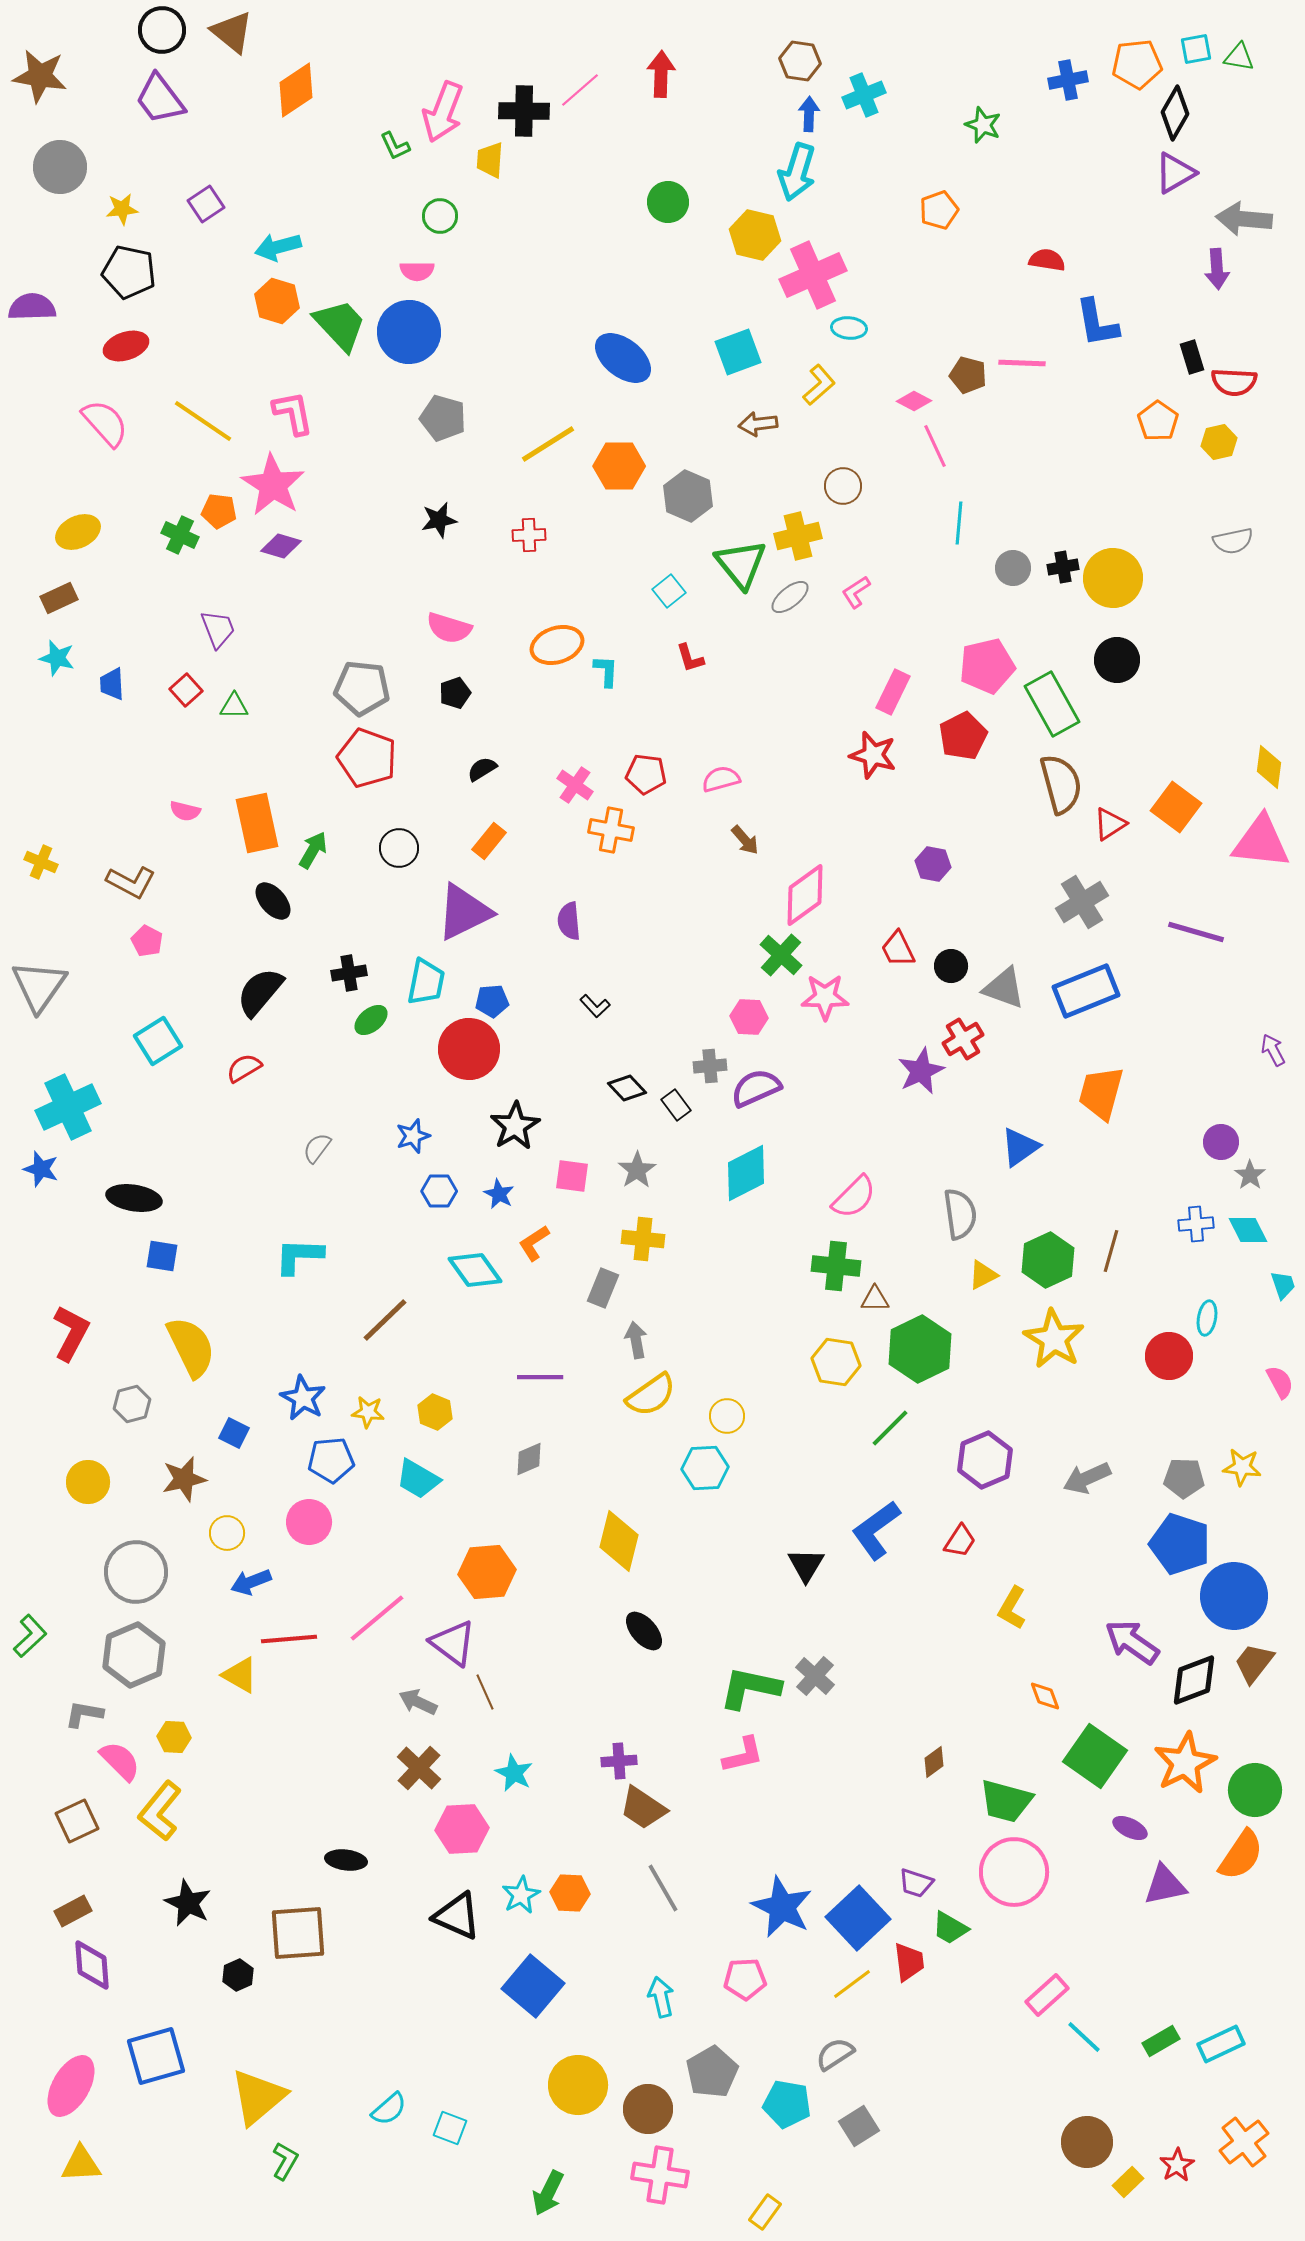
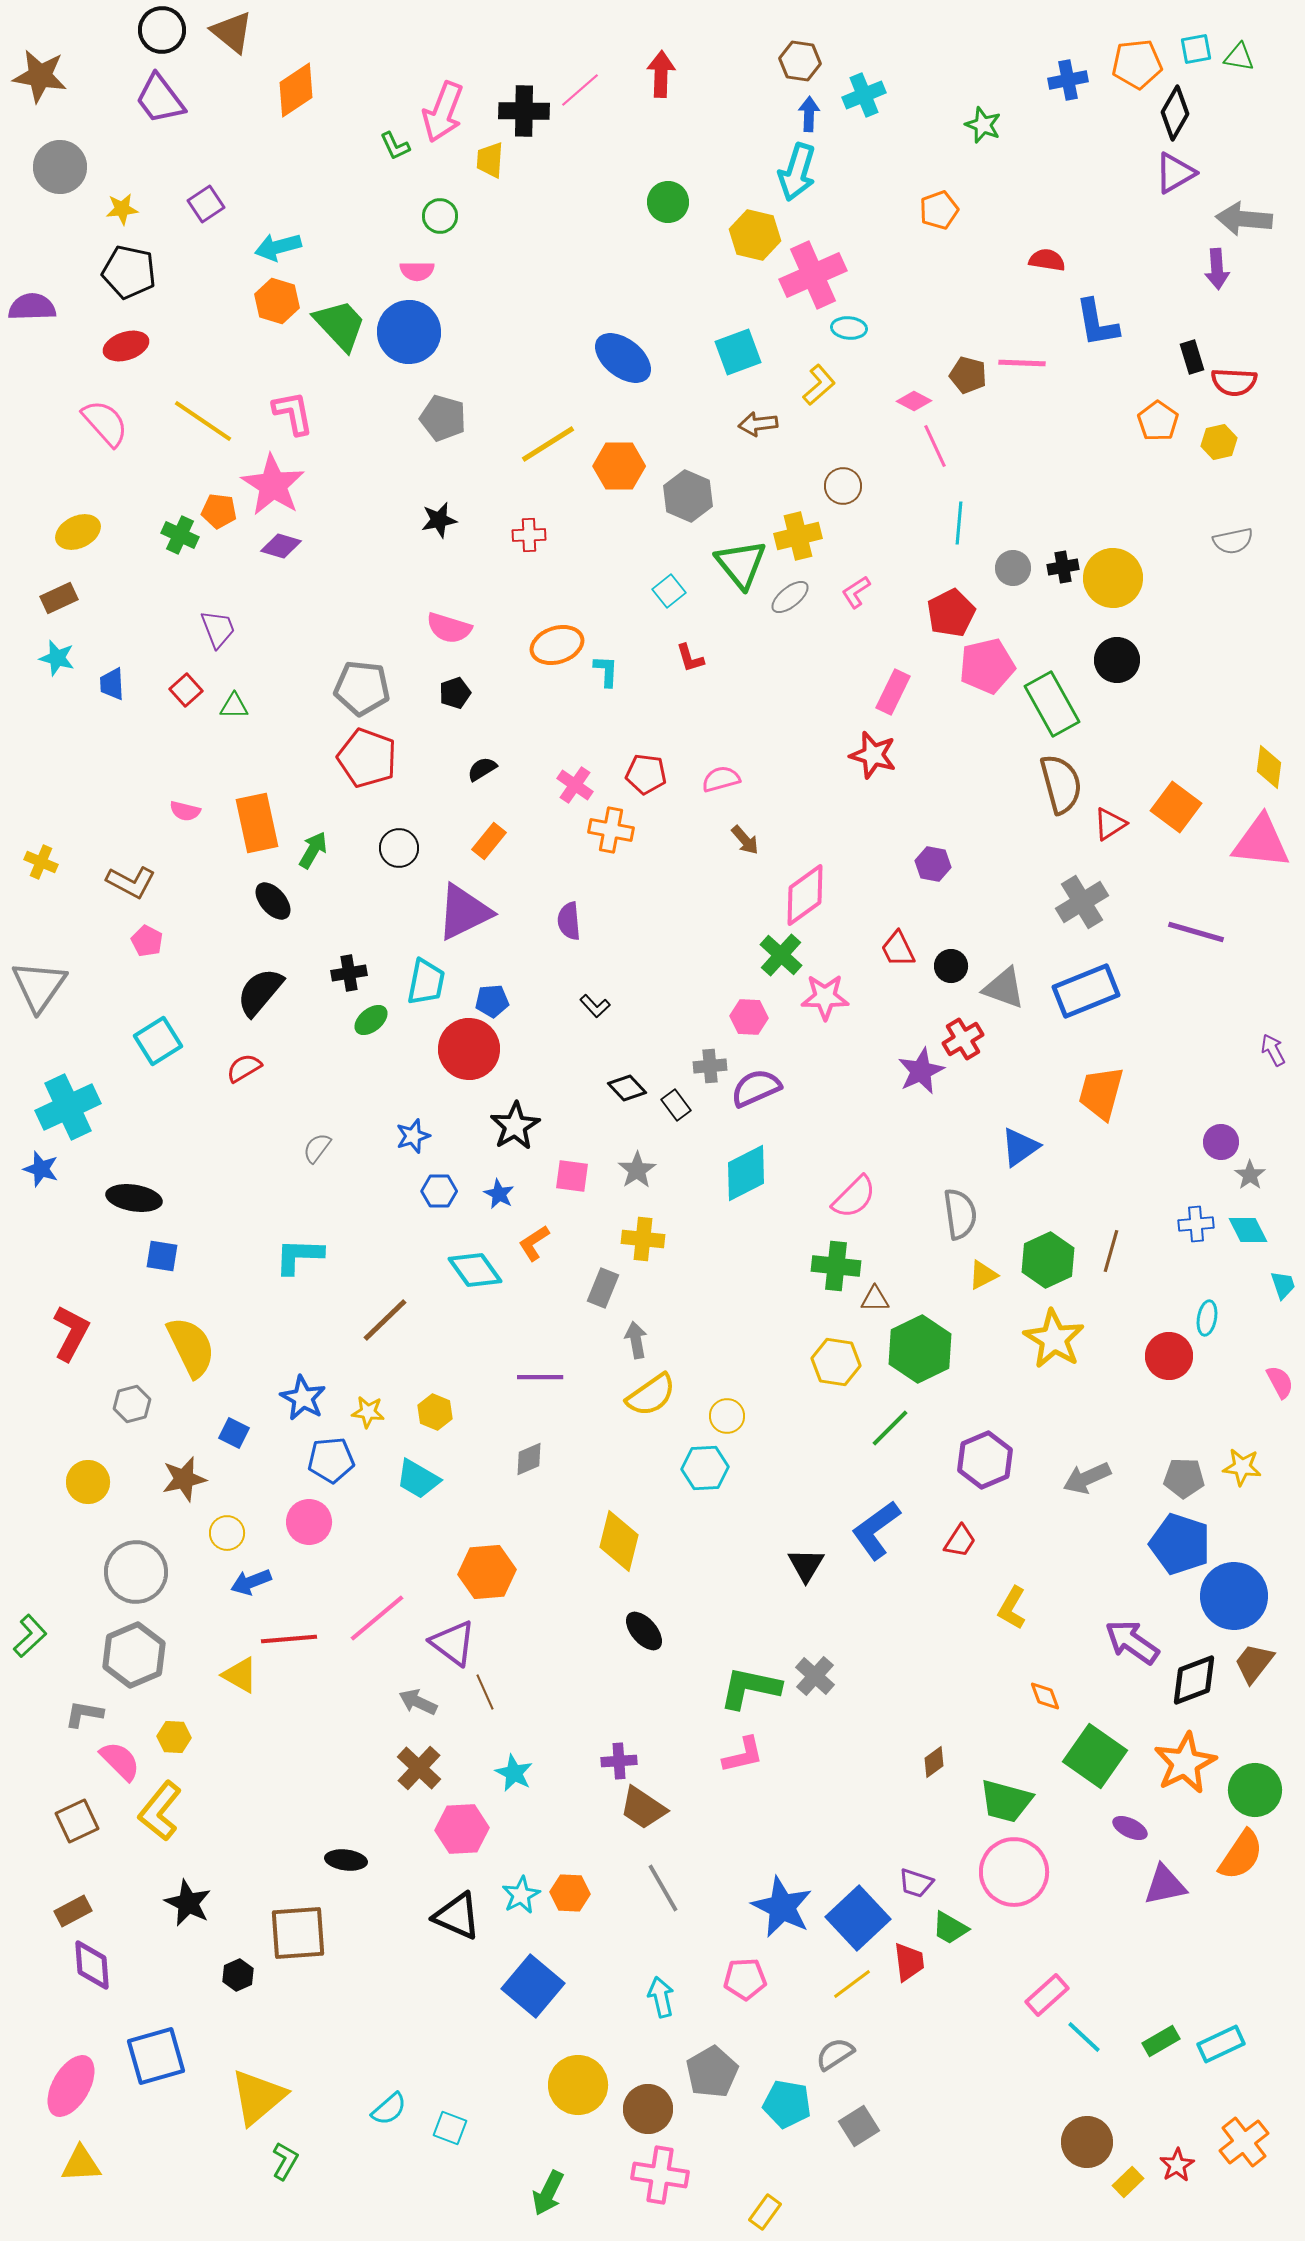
red pentagon at (963, 736): moved 12 px left, 123 px up
